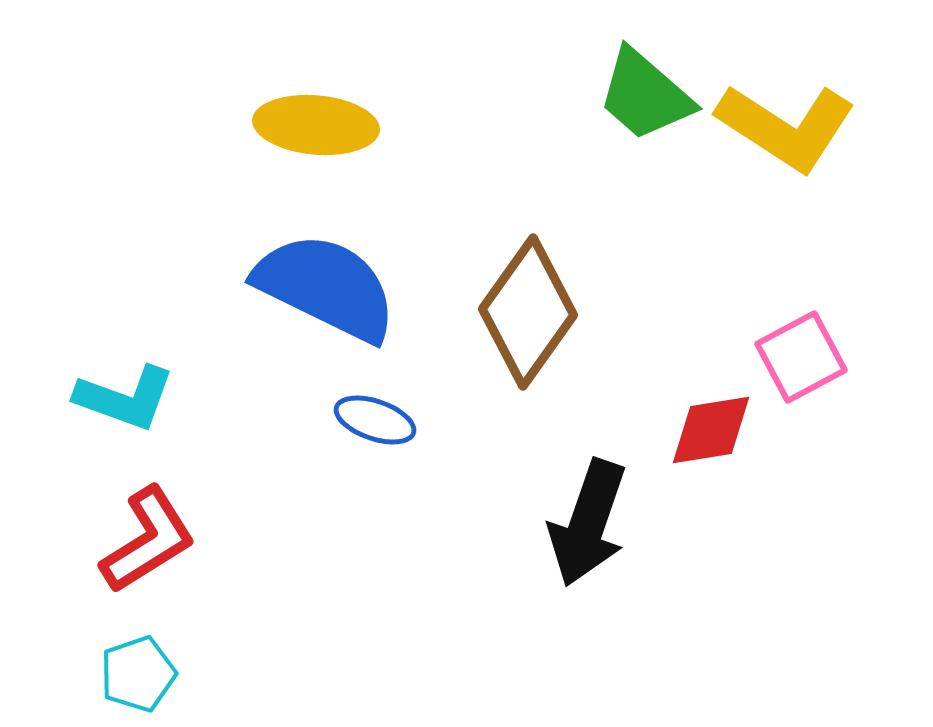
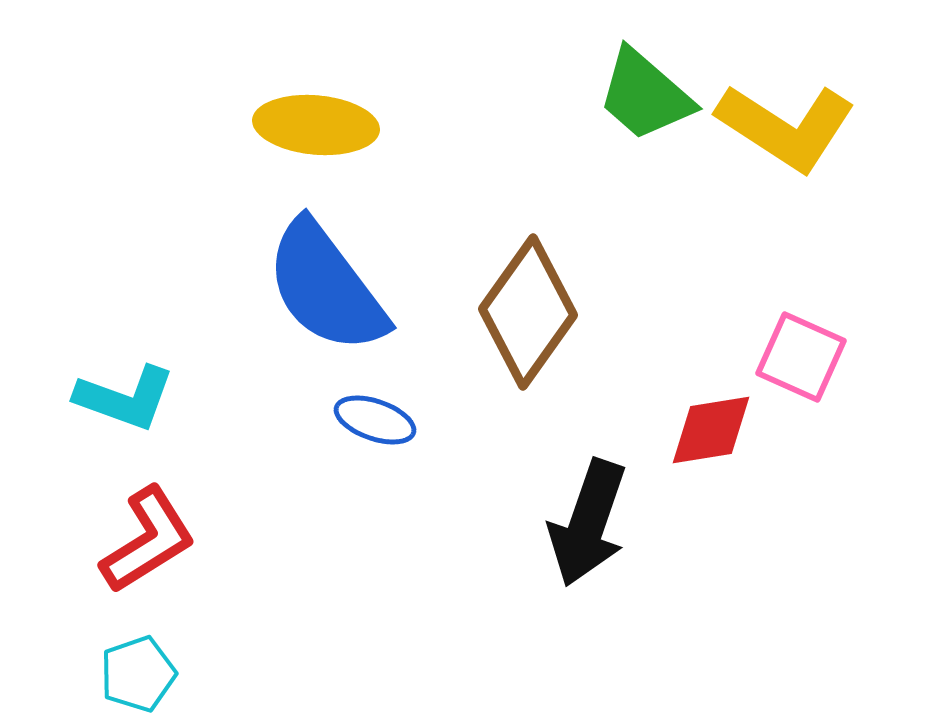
blue semicircle: rotated 153 degrees counterclockwise
pink square: rotated 38 degrees counterclockwise
